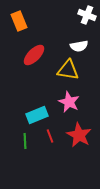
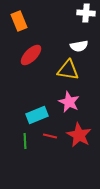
white cross: moved 1 px left, 2 px up; rotated 18 degrees counterclockwise
red ellipse: moved 3 px left
red line: rotated 56 degrees counterclockwise
